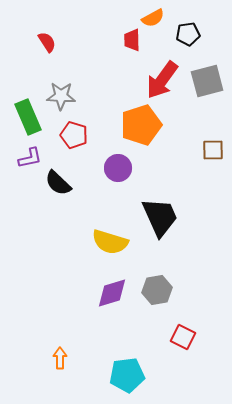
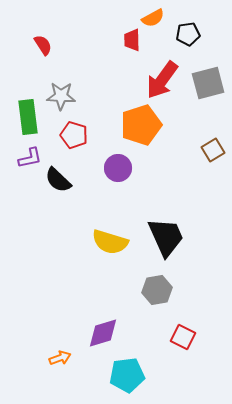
red semicircle: moved 4 px left, 3 px down
gray square: moved 1 px right, 2 px down
green rectangle: rotated 16 degrees clockwise
brown square: rotated 30 degrees counterclockwise
black semicircle: moved 3 px up
black trapezoid: moved 6 px right, 20 px down
purple diamond: moved 9 px left, 40 px down
orange arrow: rotated 70 degrees clockwise
